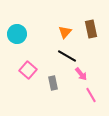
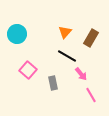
brown rectangle: moved 9 px down; rotated 42 degrees clockwise
